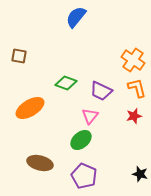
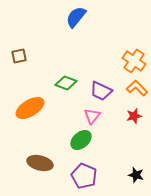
brown square: rotated 21 degrees counterclockwise
orange cross: moved 1 px right, 1 px down
orange L-shape: rotated 30 degrees counterclockwise
pink triangle: moved 2 px right
black star: moved 4 px left, 1 px down
